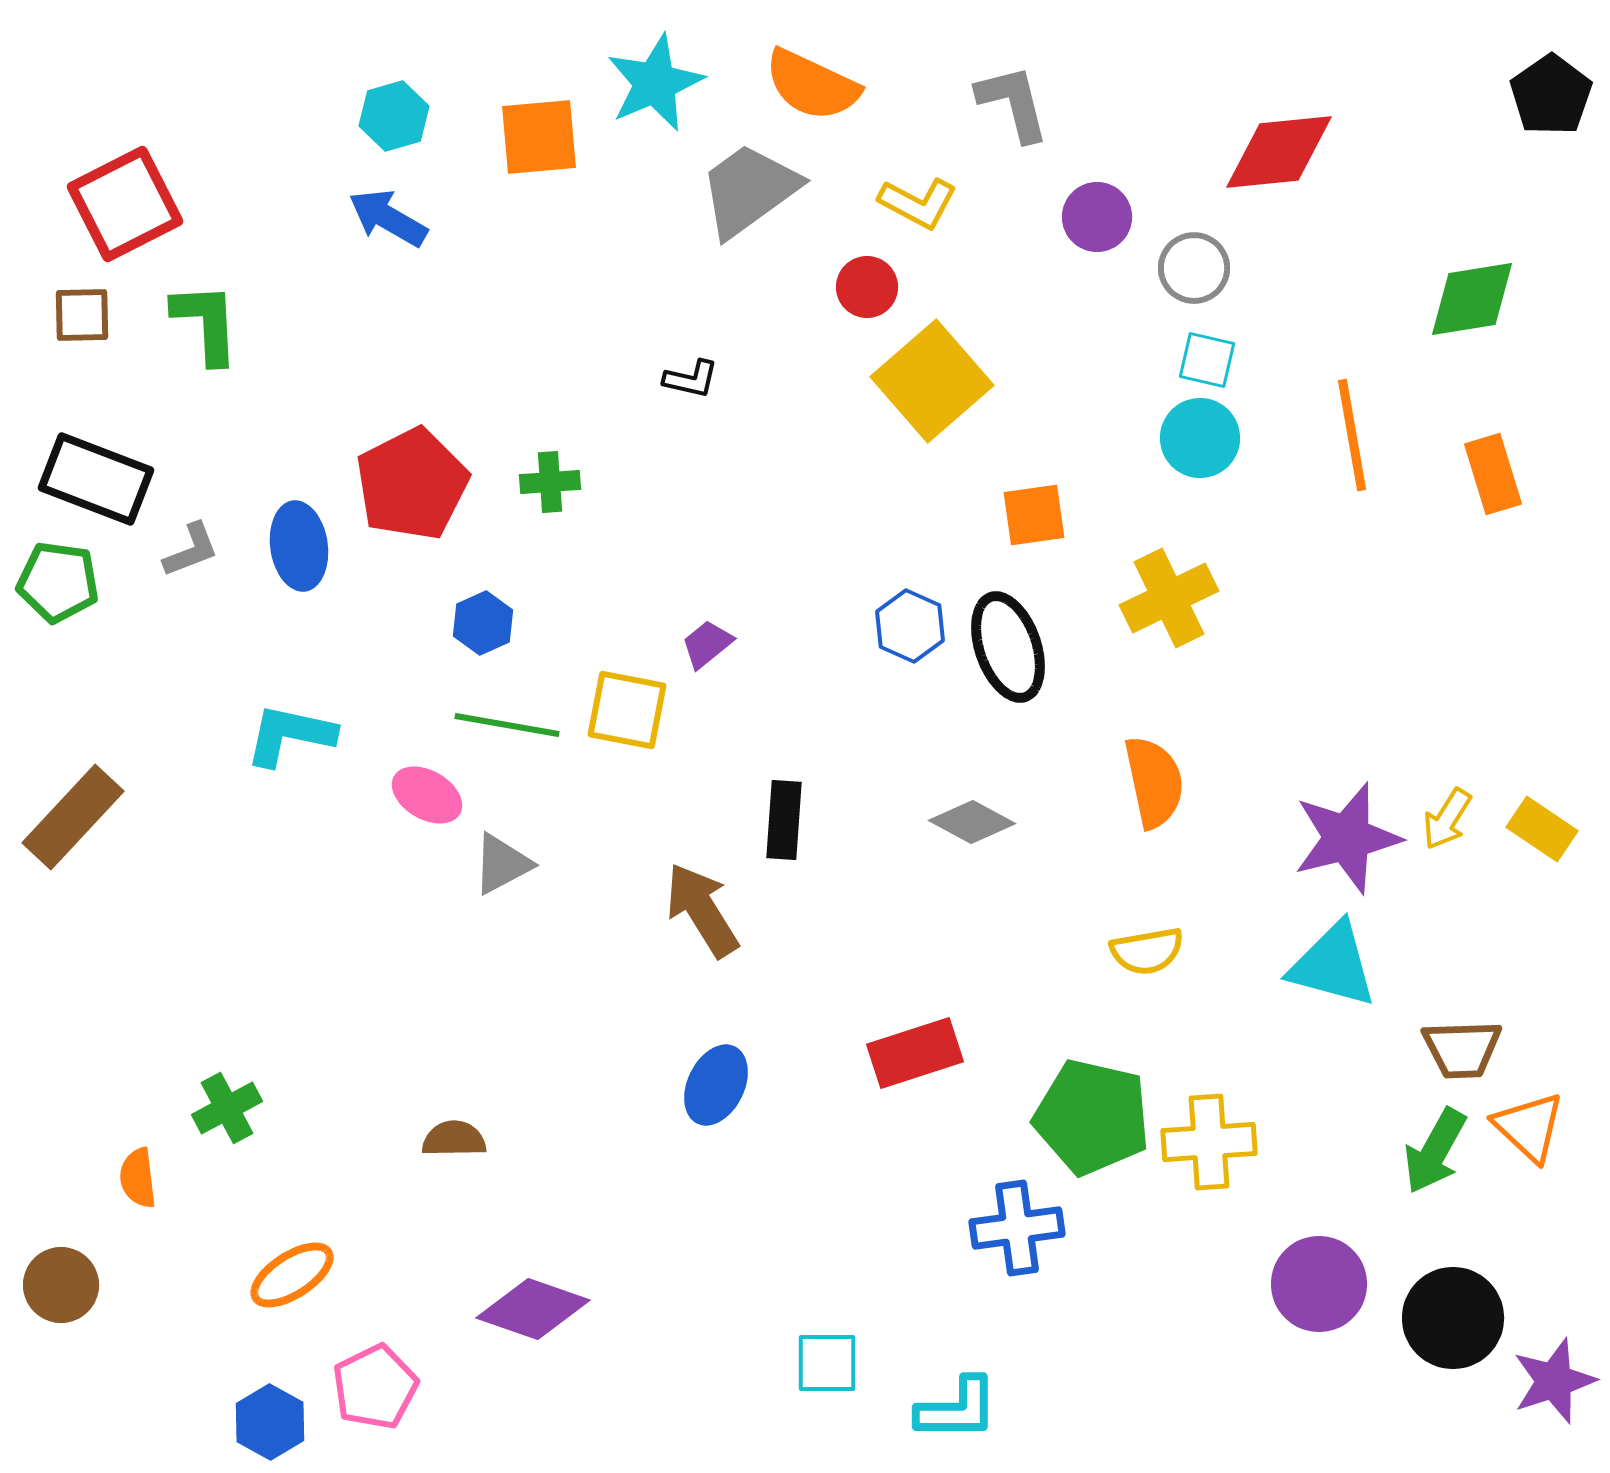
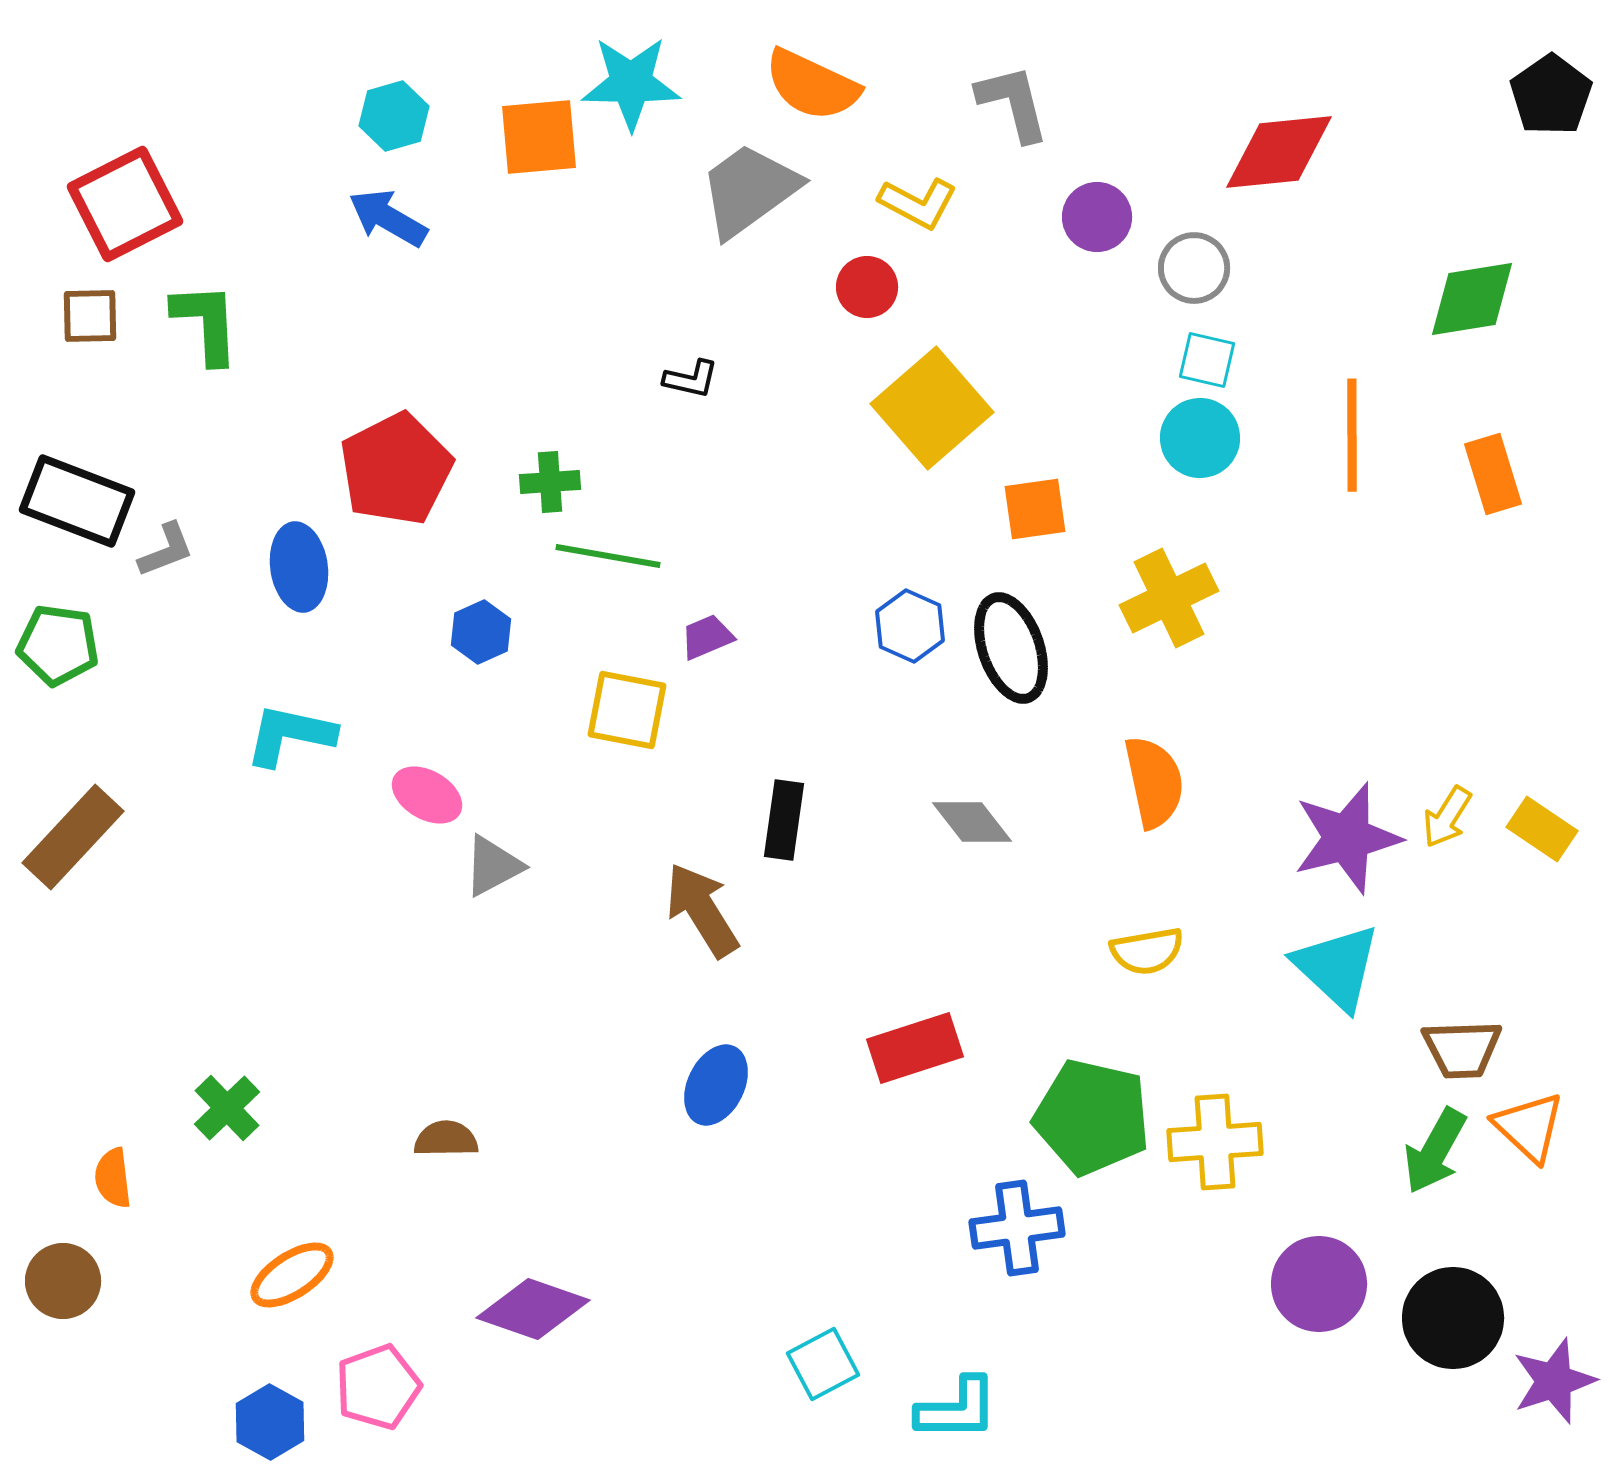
cyan star at (655, 83): moved 24 px left; rotated 24 degrees clockwise
brown square at (82, 315): moved 8 px right, 1 px down
yellow square at (932, 381): moved 27 px down
orange line at (1352, 435): rotated 10 degrees clockwise
black rectangle at (96, 479): moved 19 px left, 22 px down
red pentagon at (412, 484): moved 16 px left, 15 px up
orange square at (1034, 515): moved 1 px right, 6 px up
blue ellipse at (299, 546): moved 21 px down
gray L-shape at (191, 550): moved 25 px left
green pentagon at (58, 582): moved 63 px down
blue hexagon at (483, 623): moved 2 px left, 9 px down
purple trapezoid at (707, 644): moved 7 px up; rotated 16 degrees clockwise
black ellipse at (1008, 647): moved 3 px right, 1 px down
green line at (507, 725): moved 101 px right, 169 px up
brown rectangle at (73, 817): moved 20 px down
yellow arrow at (1447, 819): moved 2 px up
black rectangle at (784, 820): rotated 4 degrees clockwise
gray diamond at (972, 822): rotated 24 degrees clockwise
gray triangle at (502, 864): moved 9 px left, 2 px down
cyan triangle at (1333, 965): moved 4 px right, 2 px down; rotated 28 degrees clockwise
red rectangle at (915, 1053): moved 5 px up
green cross at (227, 1108): rotated 16 degrees counterclockwise
brown semicircle at (454, 1139): moved 8 px left
yellow cross at (1209, 1142): moved 6 px right
orange semicircle at (138, 1178): moved 25 px left
brown circle at (61, 1285): moved 2 px right, 4 px up
cyan square at (827, 1363): moved 4 px left, 1 px down; rotated 28 degrees counterclockwise
pink pentagon at (375, 1387): moved 3 px right; rotated 6 degrees clockwise
